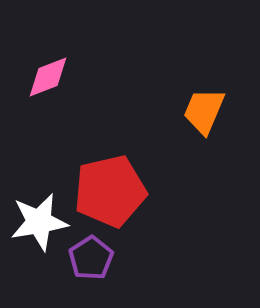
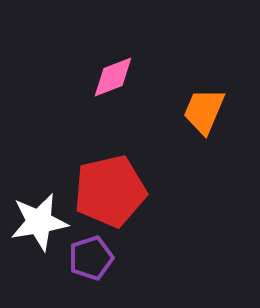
pink diamond: moved 65 px right
purple pentagon: rotated 15 degrees clockwise
